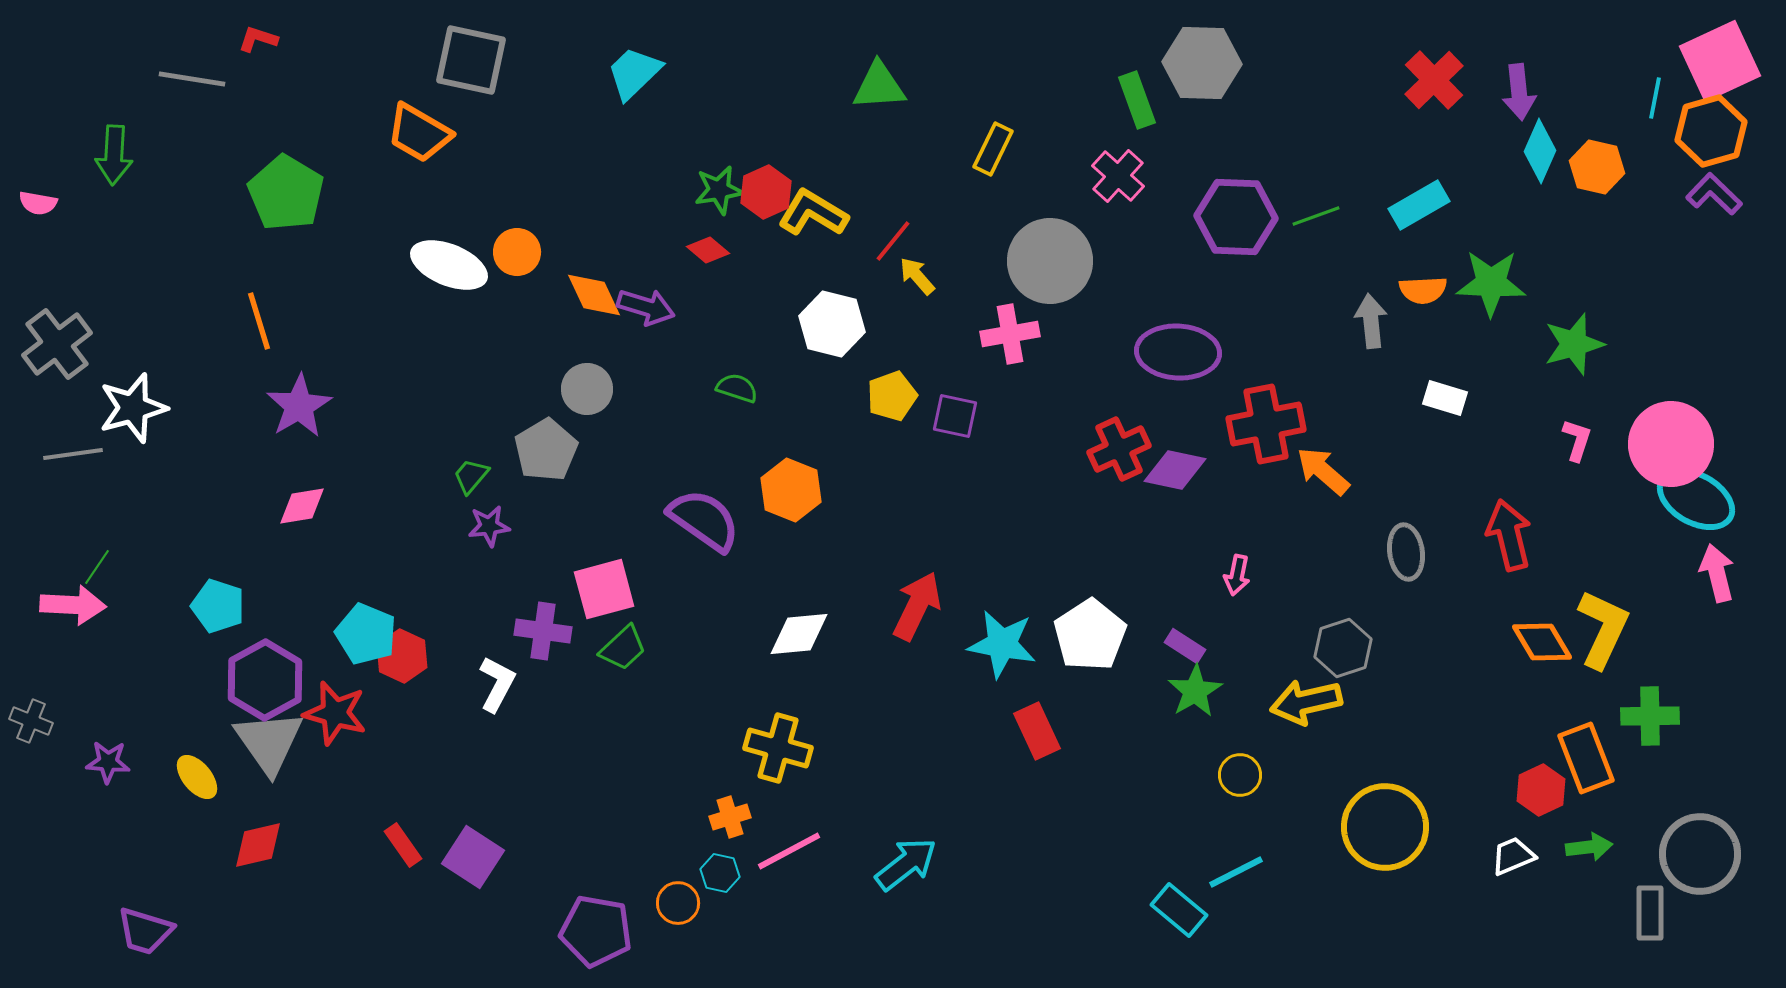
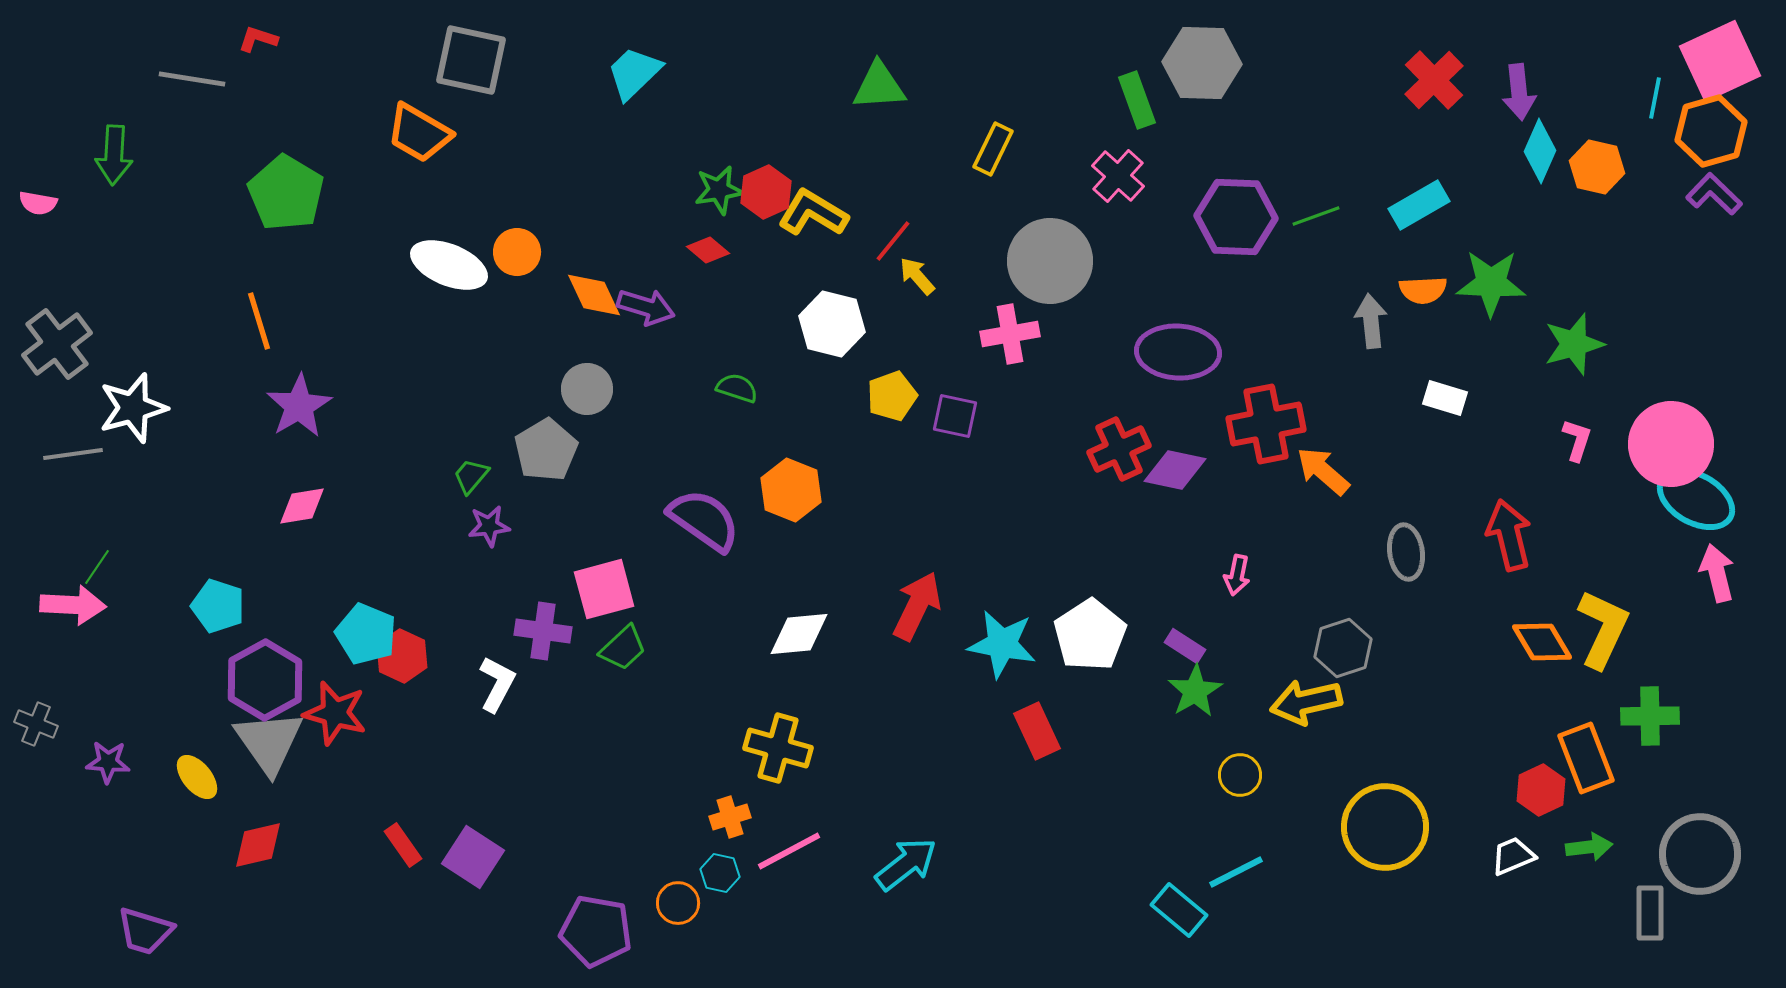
gray cross at (31, 721): moved 5 px right, 3 px down
